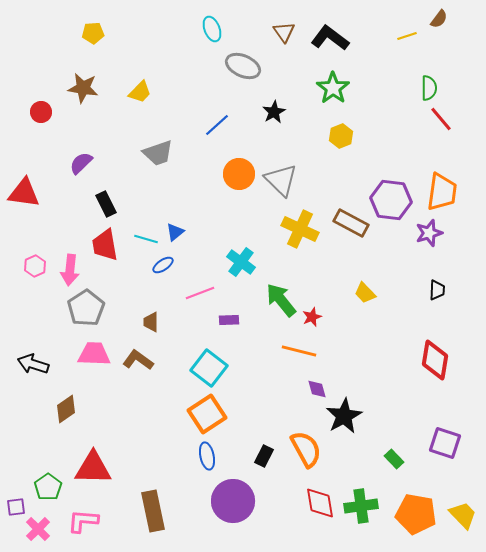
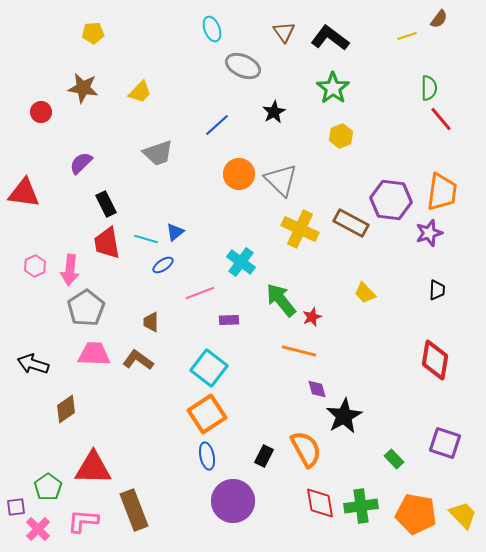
red trapezoid at (105, 245): moved 2 px right, 2 px up
brown rectangle at (153, 511): moved 19 px left, 1 px up; rotated 9 degrees counterclockwise
